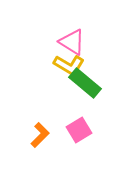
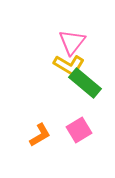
pink triangle: rotated 36 degrees clockwise
orange L-shape: rotated 15 degrees clockwise
